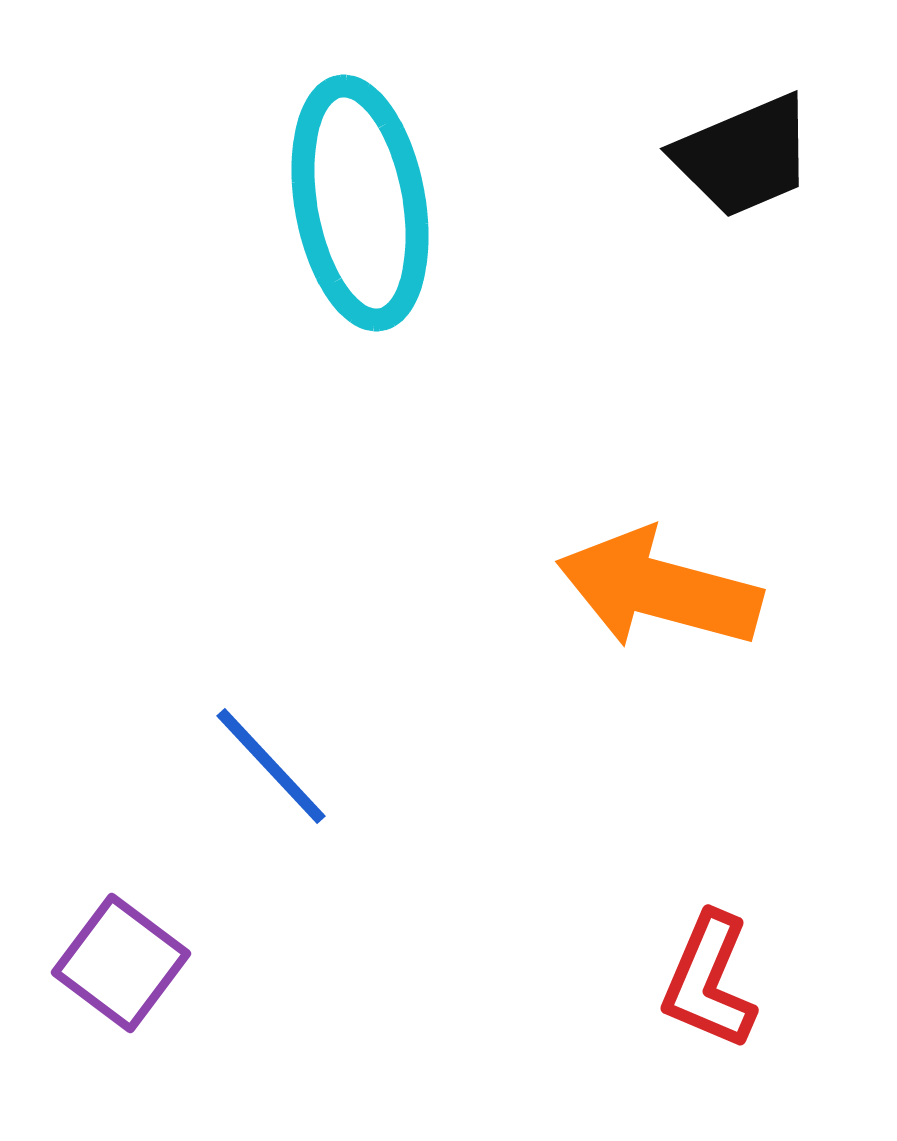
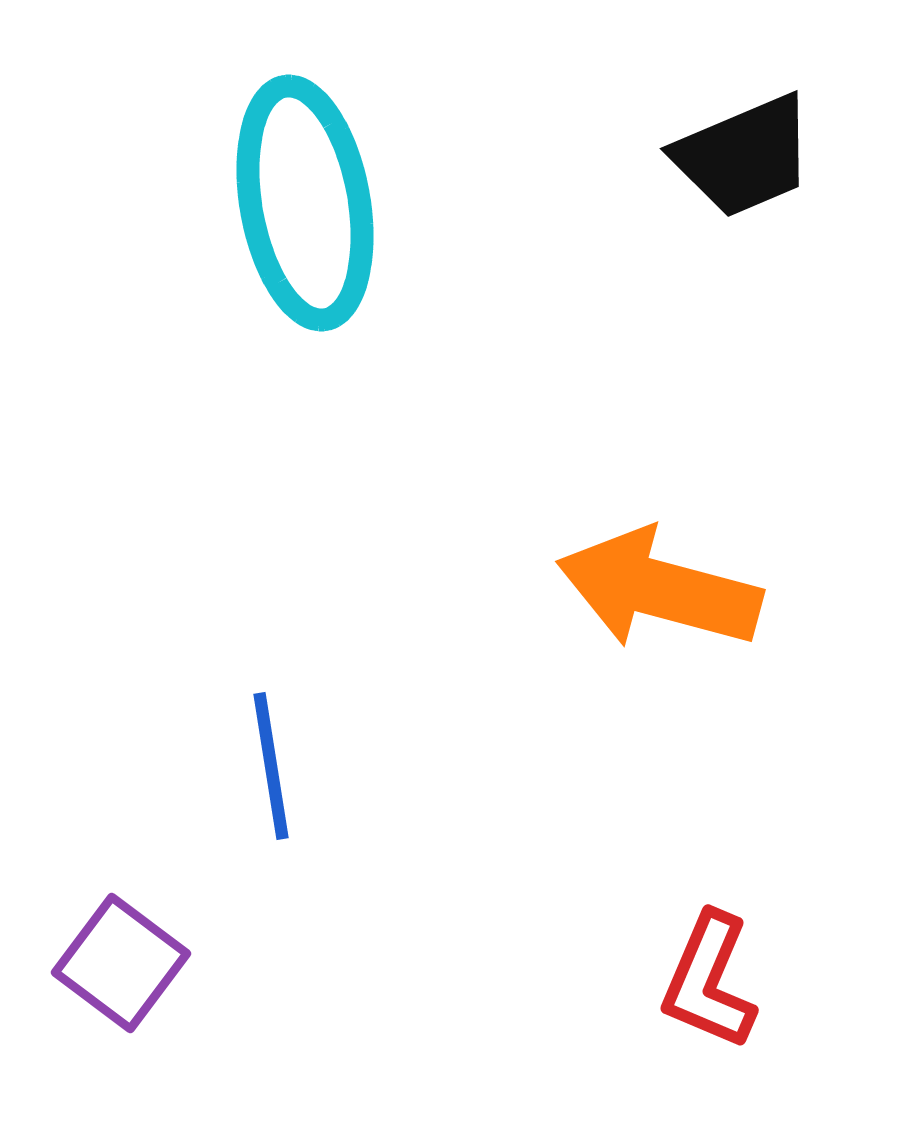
cyan ellipse: moved 55 px left
blue line: rotated 34 degrees clockwise
